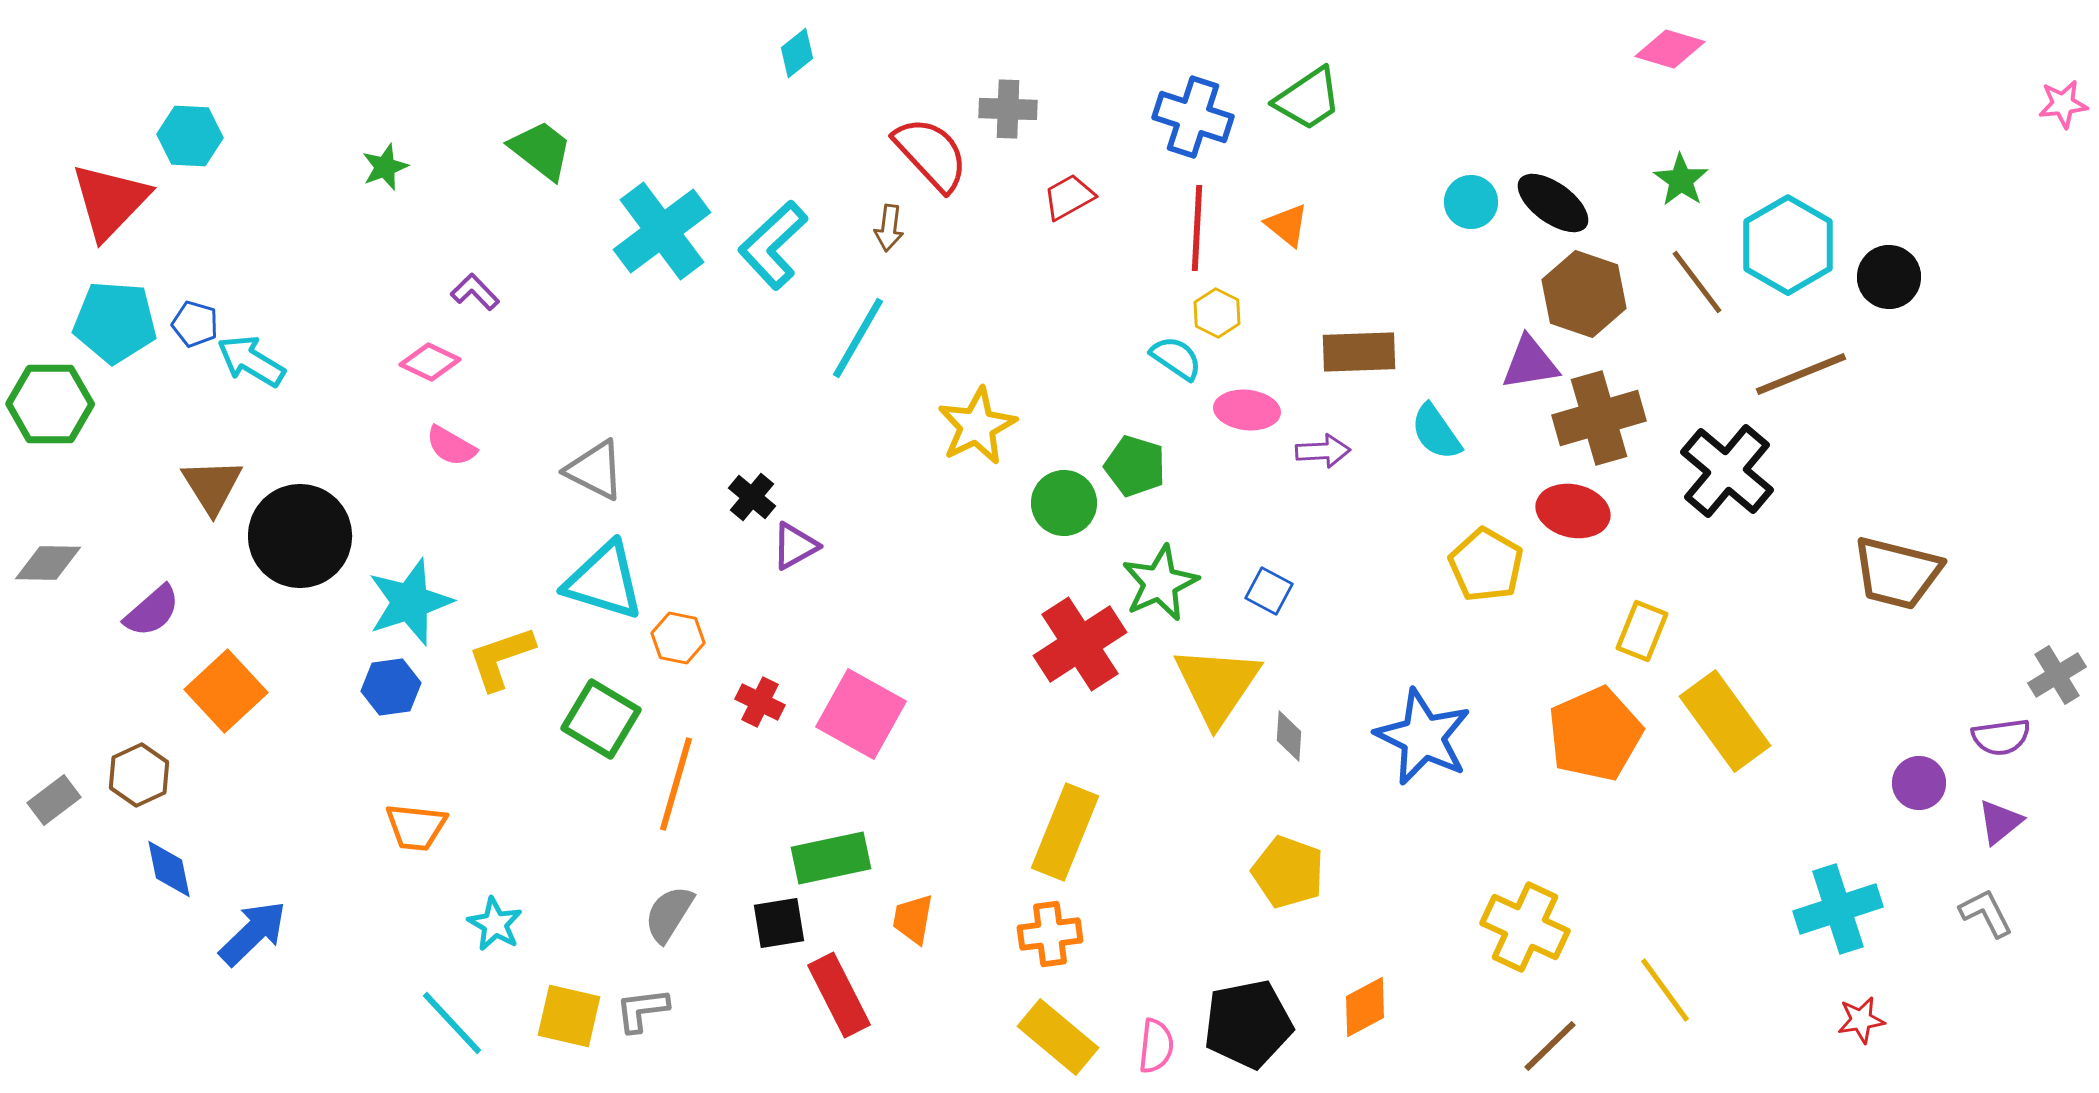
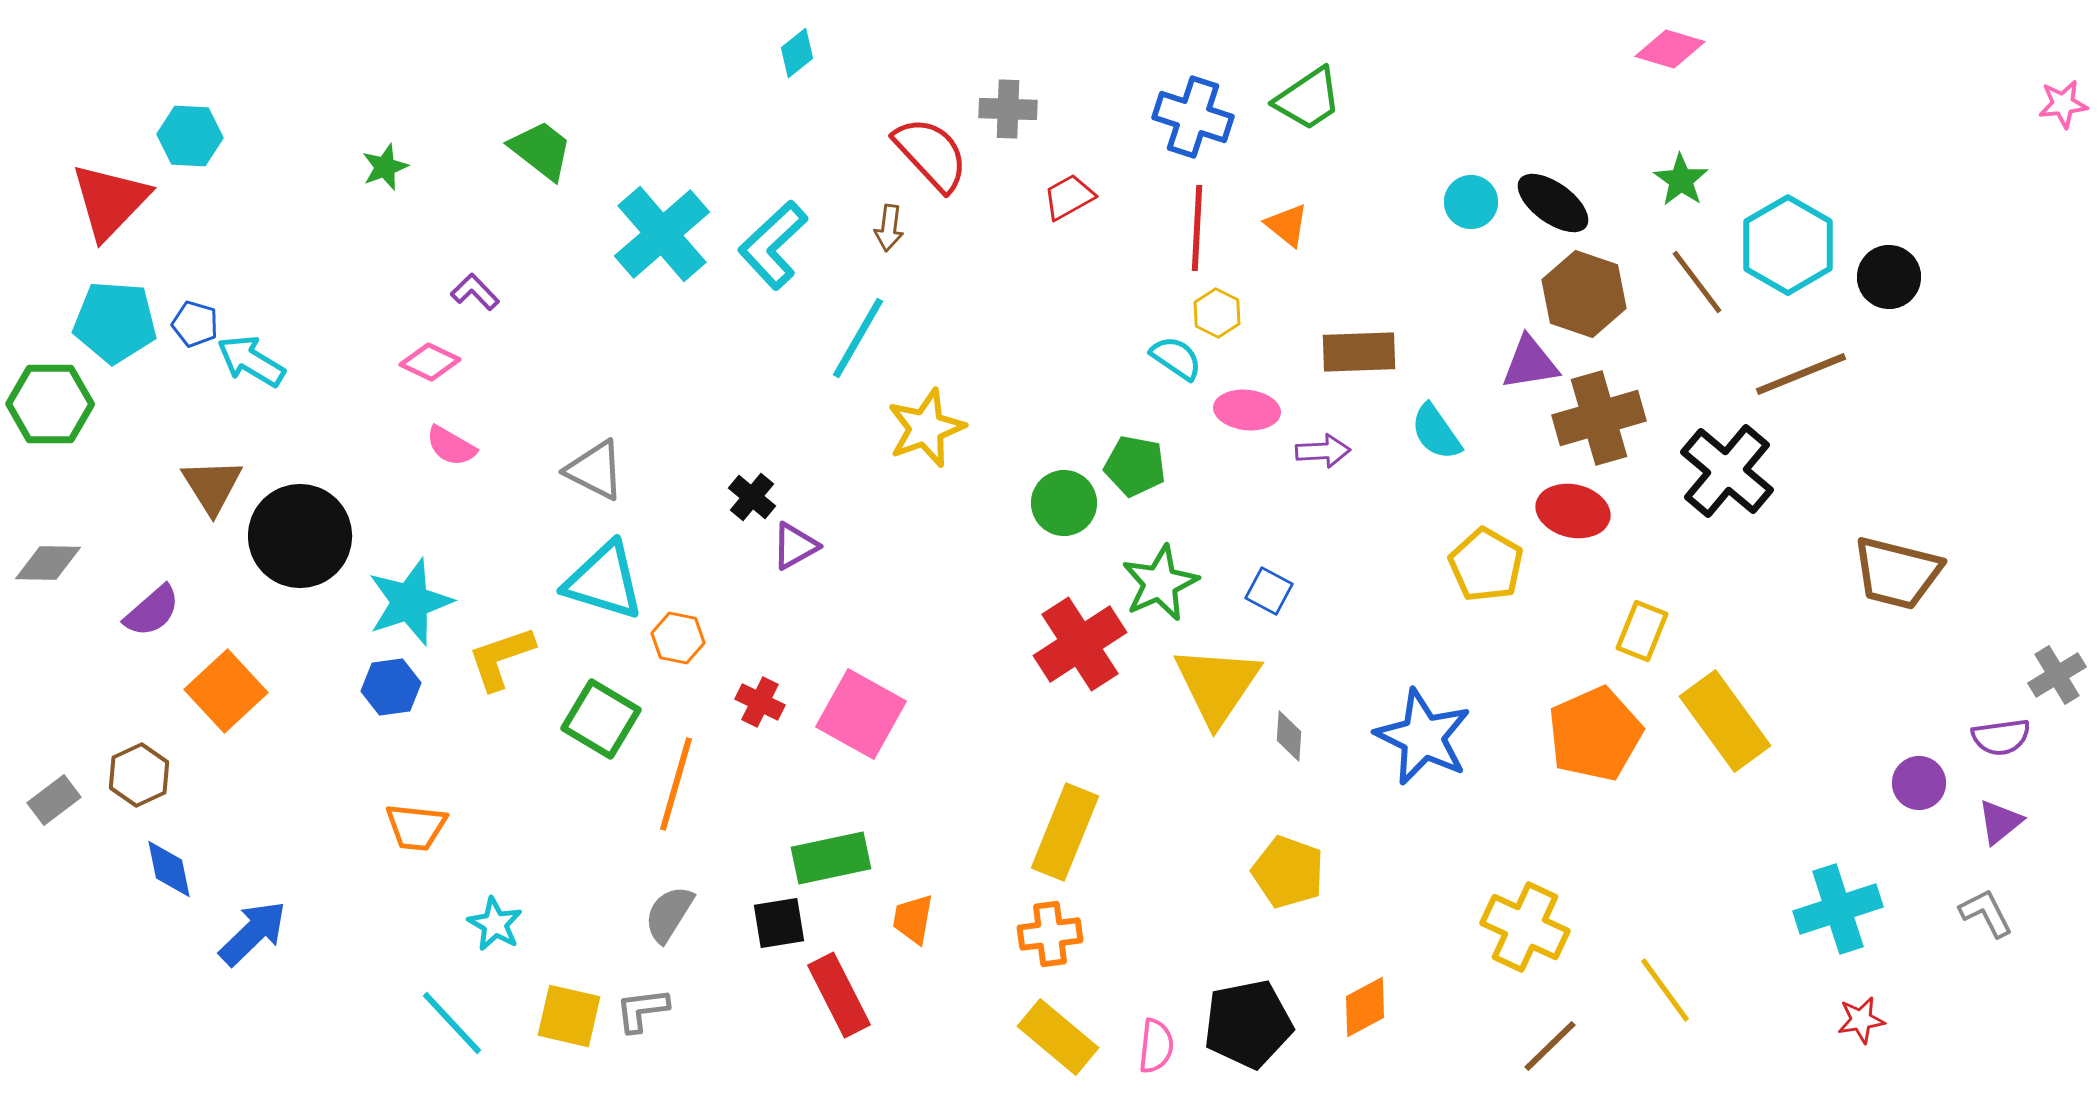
cyan cross at (662, 231): moved 3 px down; rotated 4 degrees counterclockwise
yellow star at (977, 426): moved 51 px left, 2 px down; rotated 6 degrees clockwise
green pentagon at (1135, 466): rotated 6 degrees counterclockwise
